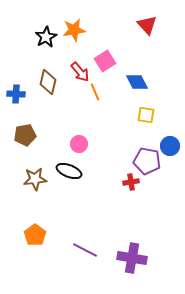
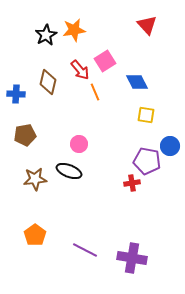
black star: moved 2 px up
red arrow: moved 2 px up
red cross: moved 1 px right, 1 px down
